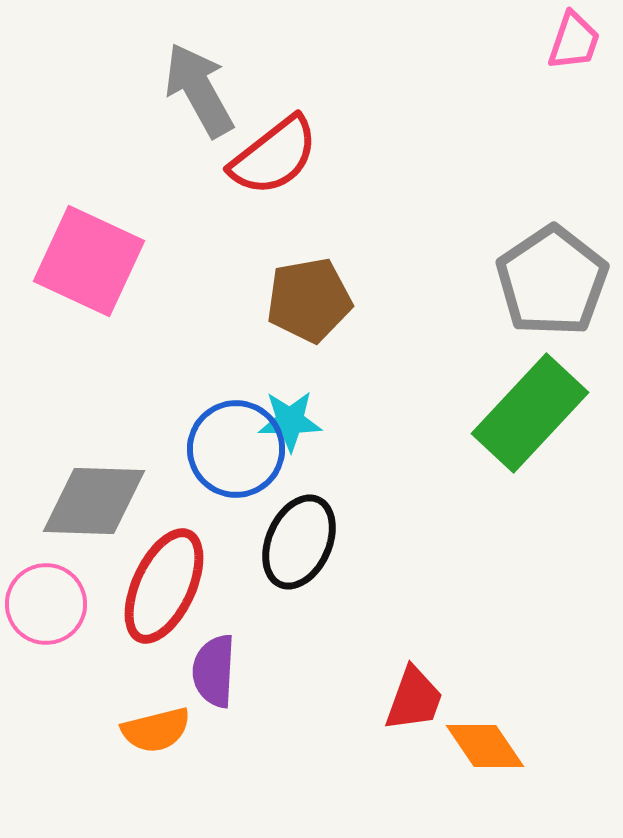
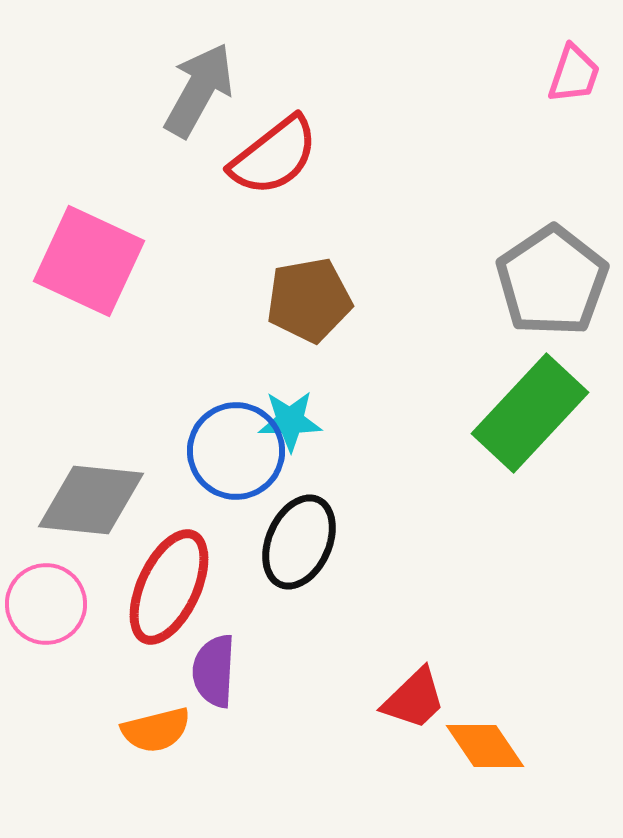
pink trapezoid: moved 33 px down
gray arrow: rotated 58 degrees clockwise
blue circle: moved 2 px down
gray diamond: moved 3 px left, 1 px up; rotated 4 degrees clockwise
red ellipse: moved 5 px right, 1 px down
red trapezoid: rotated 26 degrees clockwise
